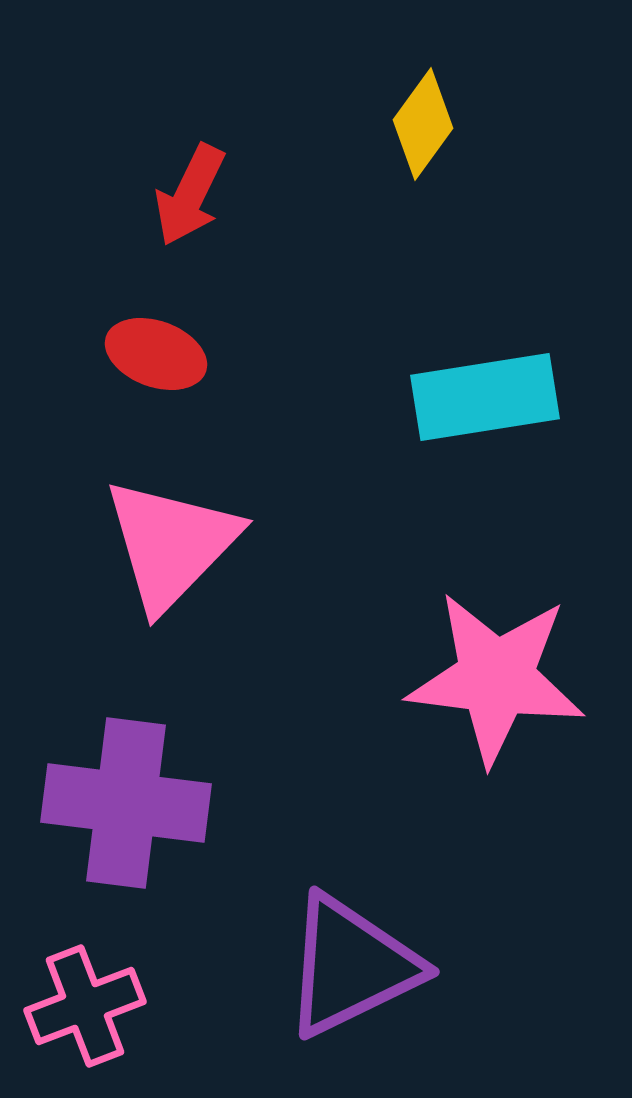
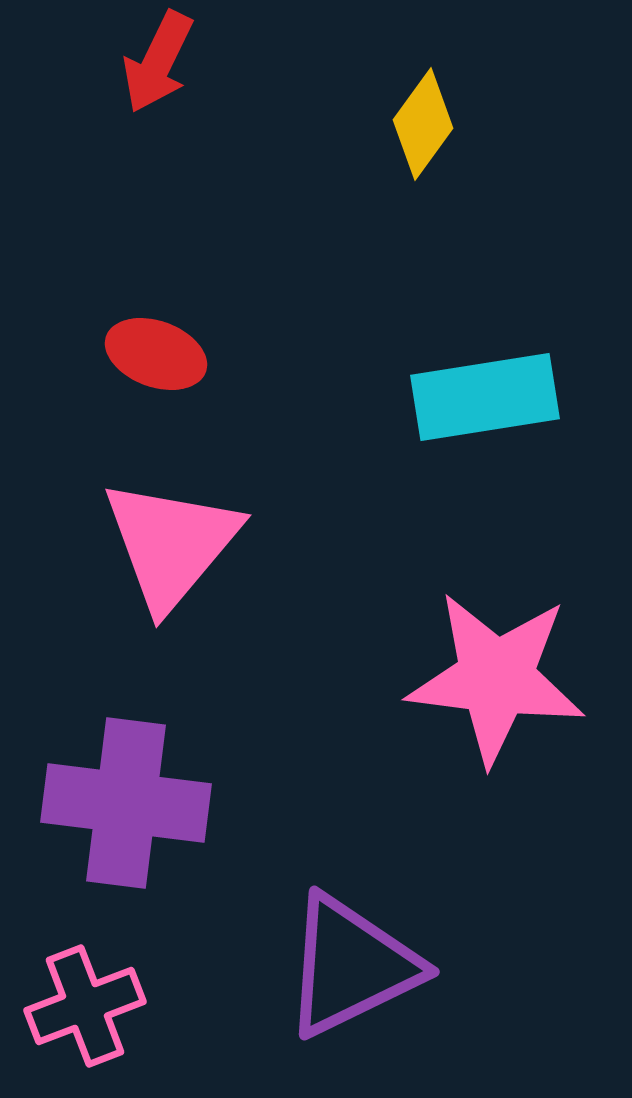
red arrow: moved 32 px left, 133 px up
pink triangle: rotated 4 degrees counterclockwise
